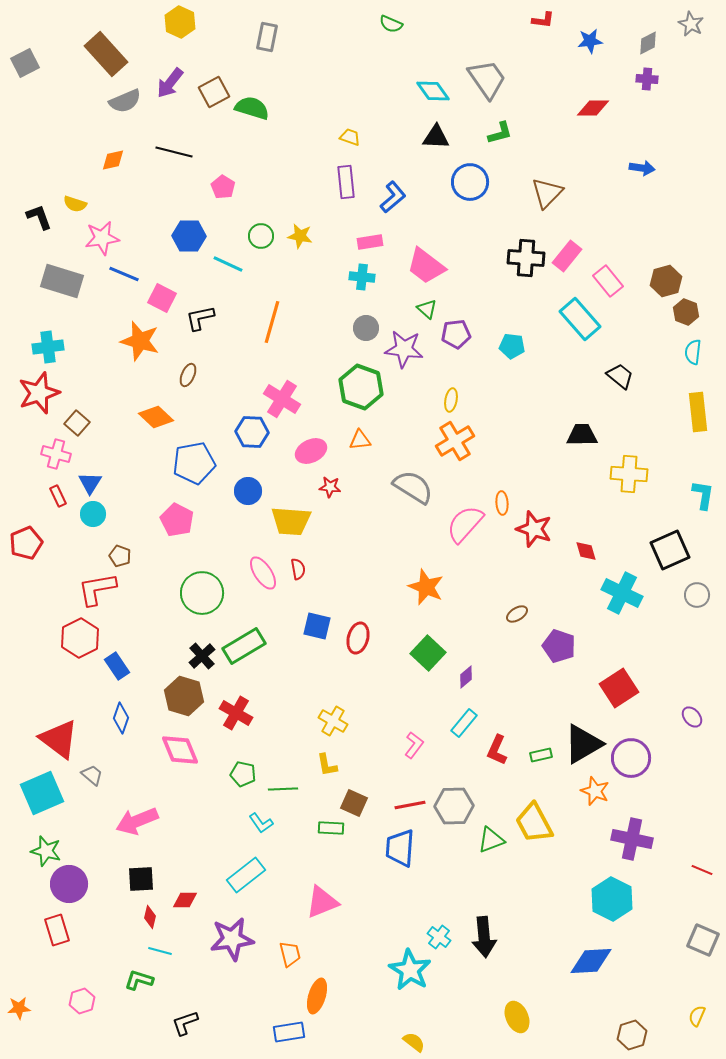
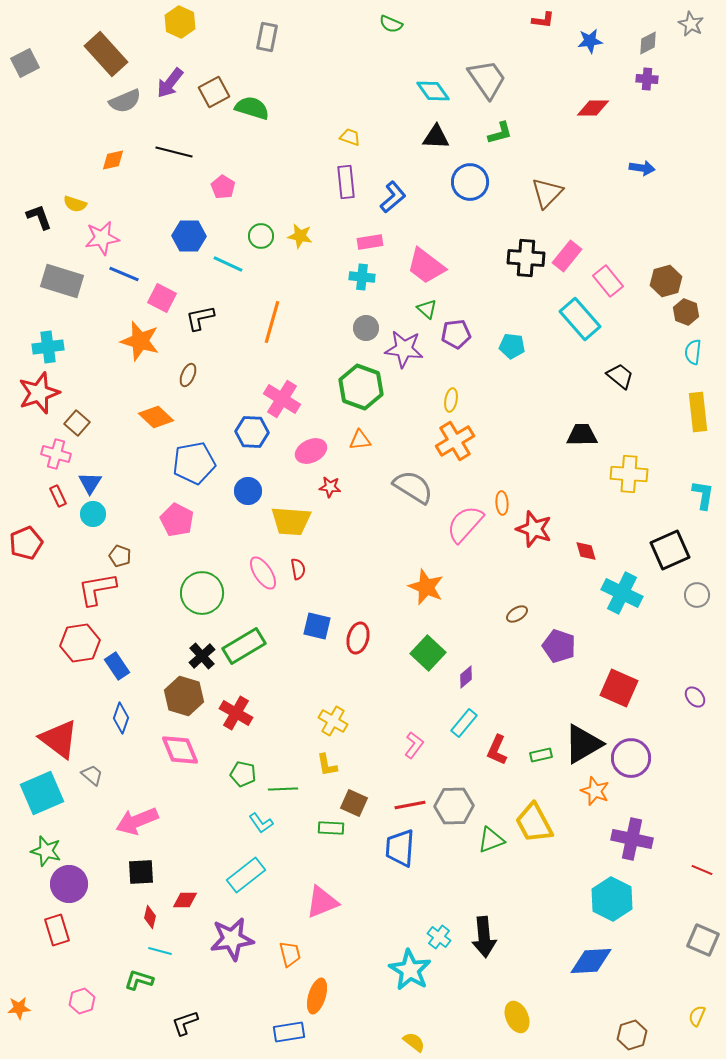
red hexagon at (80, 638): moved 5 px down; rotated 18 degrees clockwise
red square at (619, 688): rotated 33 degrees counterclockwise
purple ellipse at (692, 717): moved 3 px right, 20 px up
black square at (141, 879): moved 7 px up
